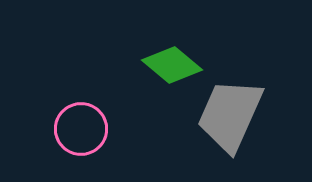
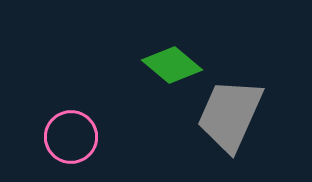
pink circle: moved 10 px left, 8 px down
